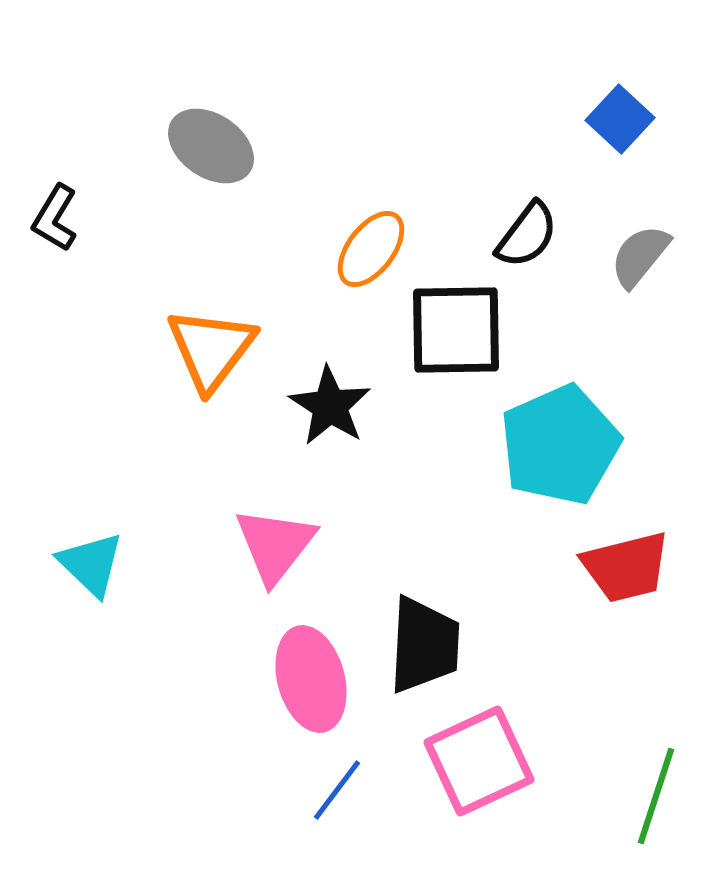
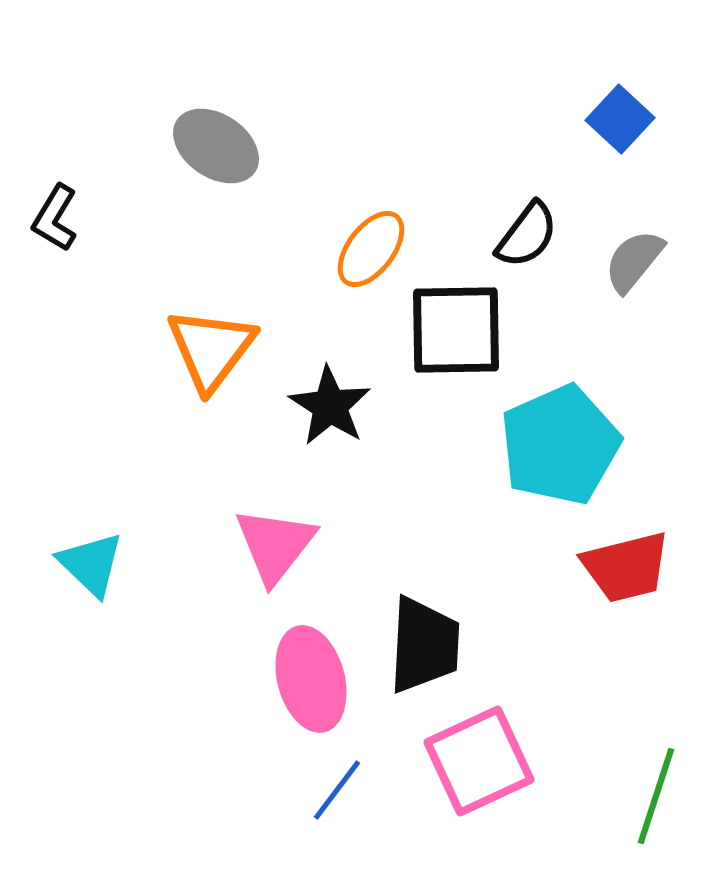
gray ellipse: moved 5 px right
gray semicircle: moved 6 px left, 5 px down
